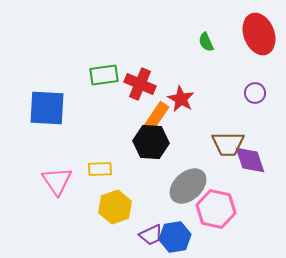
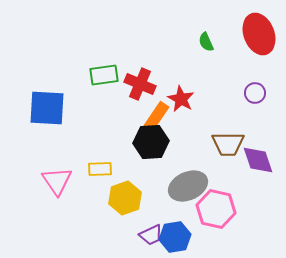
black hexagon: rotated 8 degrees counterclockwise
purple diamond: moved 8 px right
gray ellipse: rotated 18 degrees clockwise
yellow hexagon: moved 10 px right, 9 px up
